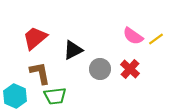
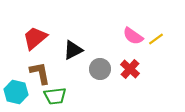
cyan hexagon: moved 1 px right, 4 px up; rotated 10 degrees counterclockwise
